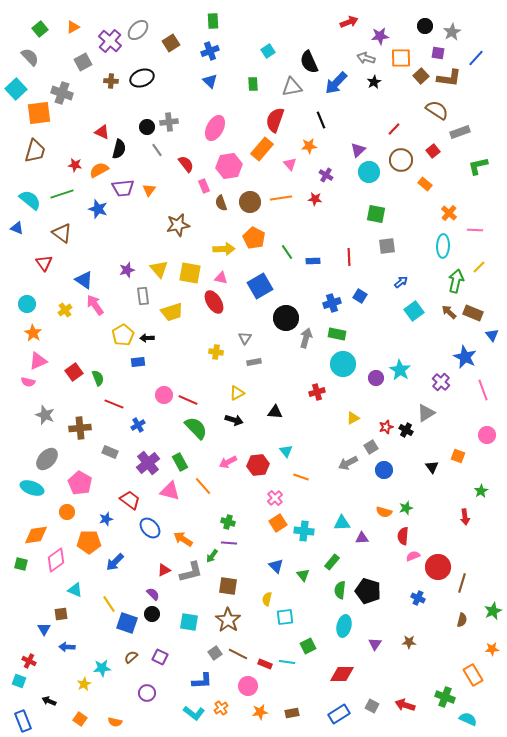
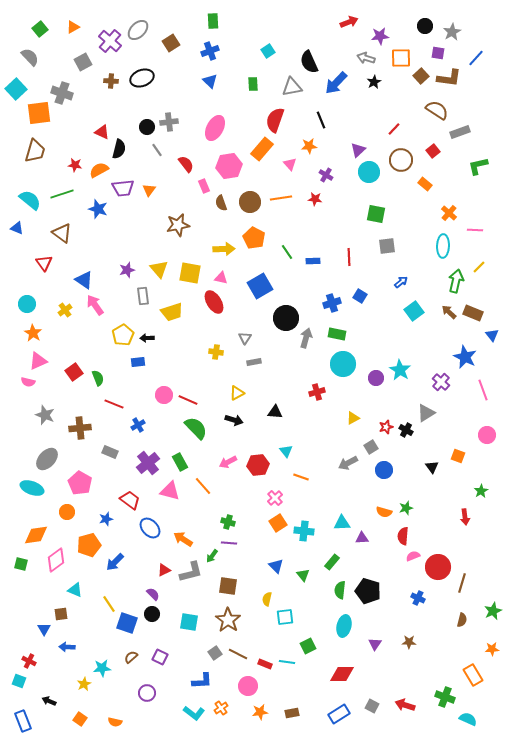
orange pentagon at (89, 542): moved 3 px down; rotated 15 degrees counterclockwise
